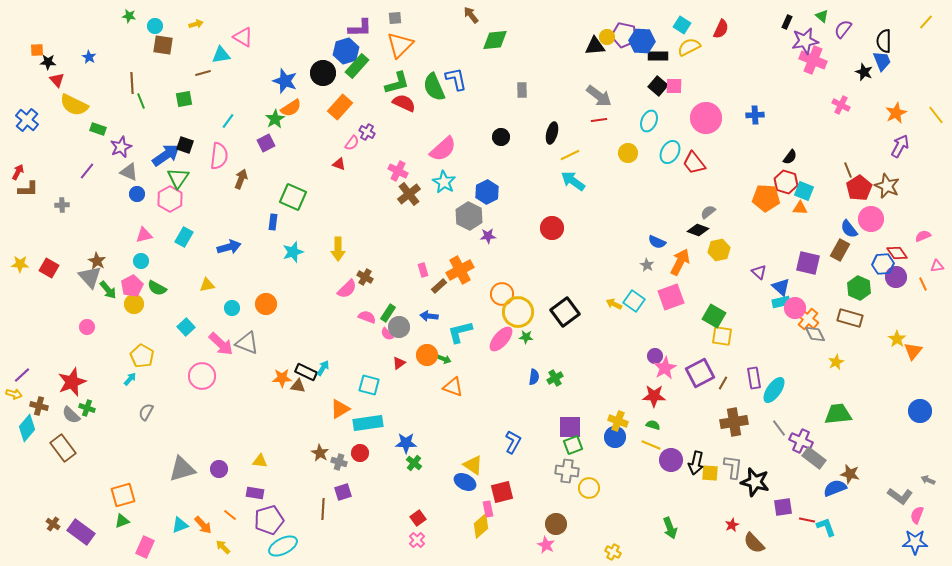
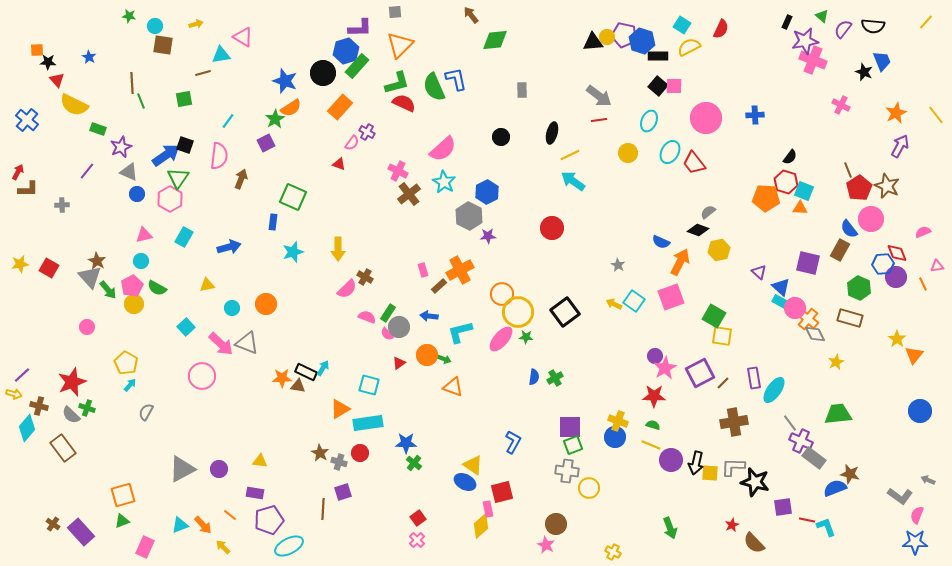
gray square at (395, 18): moved 6 px up
blue hexagon at (642, 41): rotated 15 degrees clockwise
black semicircle at (884, 41): moved 11 px left, 15 px up; rotated 85 degrees counterclockwise
black triangle at (595, 46): moved 2 px left, 4 px up
pink semicircle at (923, 236): moved 4 px up
blue semicircle at (657, 242): moved 4 px right
red diamond at (897, 253): rotated 15 degrees clockwise
yellow star at (20, 264): rotated 12 degrees counterclockwise
gray star at (647, 265): moved 29 px left
cyan rectangle at (781, 302): rotated 42 degrees clockwise
orange triangle at (913, 351): moved 1 px right, 4 px down
yellow pentagon at (142, 356): moved 16 px left, 7 px down
cyan arrow at (130, 379): moved 6 px down
brown line at (723, 383): rotated 16 degrees clockwise
gray line at (779, 428): moved 11 px right, 5 px up
gray L-shape at (733, 467): rotated 95 degrees counterclockwise
gray triangle at (182, 469): rotated 12 degrees counterclockwise
purple rectangle at (81, 532): rotated 12 degrees clockwise
cyan ellipse at (283, 546): moved 6 px right
